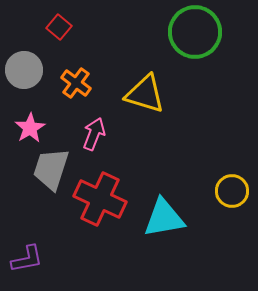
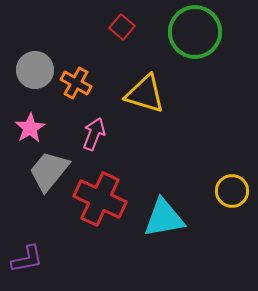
red square: moved 63 px right
gray circle: moved 11 px right
orange cross: rotated 8 degrees counterclockwise
gray trapezoid: moved 2 px left, 2 px down; rotated 21 degrees clockwise
